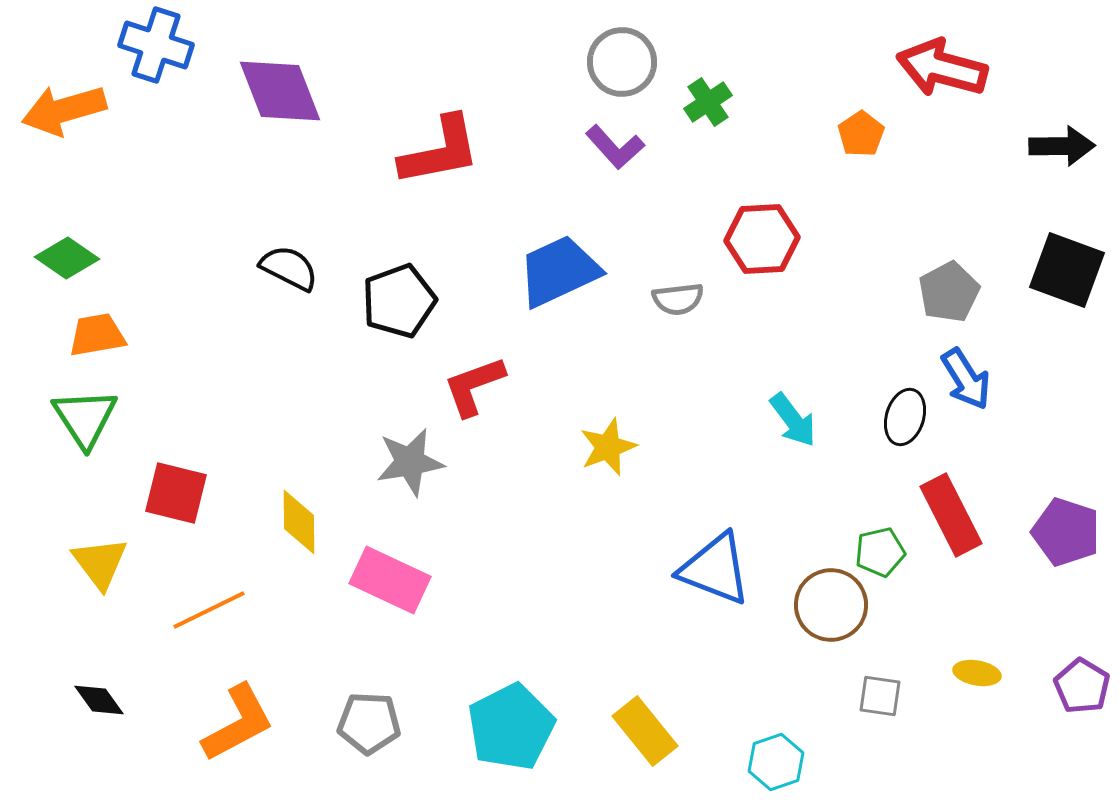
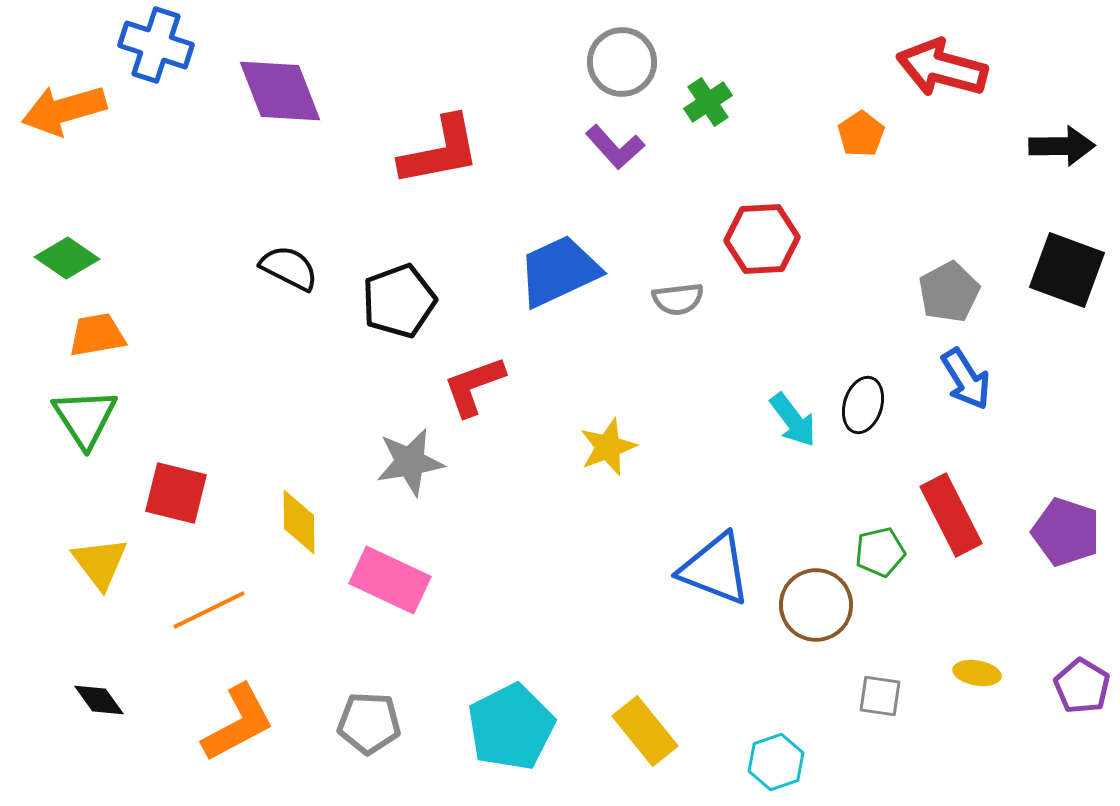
black ellipse at (905, 417): moved 42 px left, 12 px up
brown circle at (831, 605): moved 15 px left
